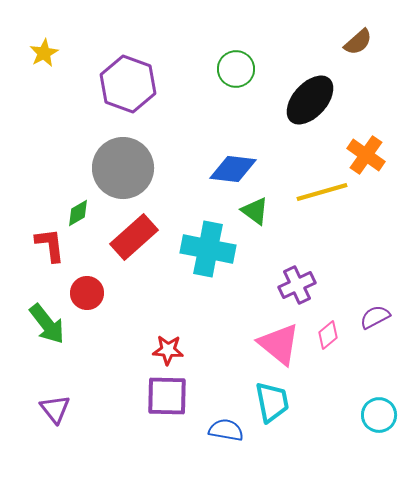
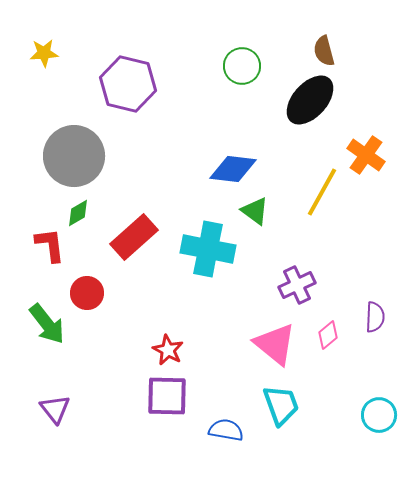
brown semicircle: moved 34 px left, 9 px down; rotated 116 degrees clockwise
yellow star: rotated 24 degrees clockwise
green circle: moved 6 px right, 3 px up
purple hexagon: rotated 6 degrees counterclockwise
gray circle: moved 49 px left, 12 px up
yellow line: rotated 45 degrees counterclockwise
purple semicircle: rotated 120 degrees clockwise
pink triangle: moved 4 px left
red star: rotated 24 degrees clockwise
cyan trapezoid: moved 9 px right, 3 px down; rotated 9 degrees counterclockwise
